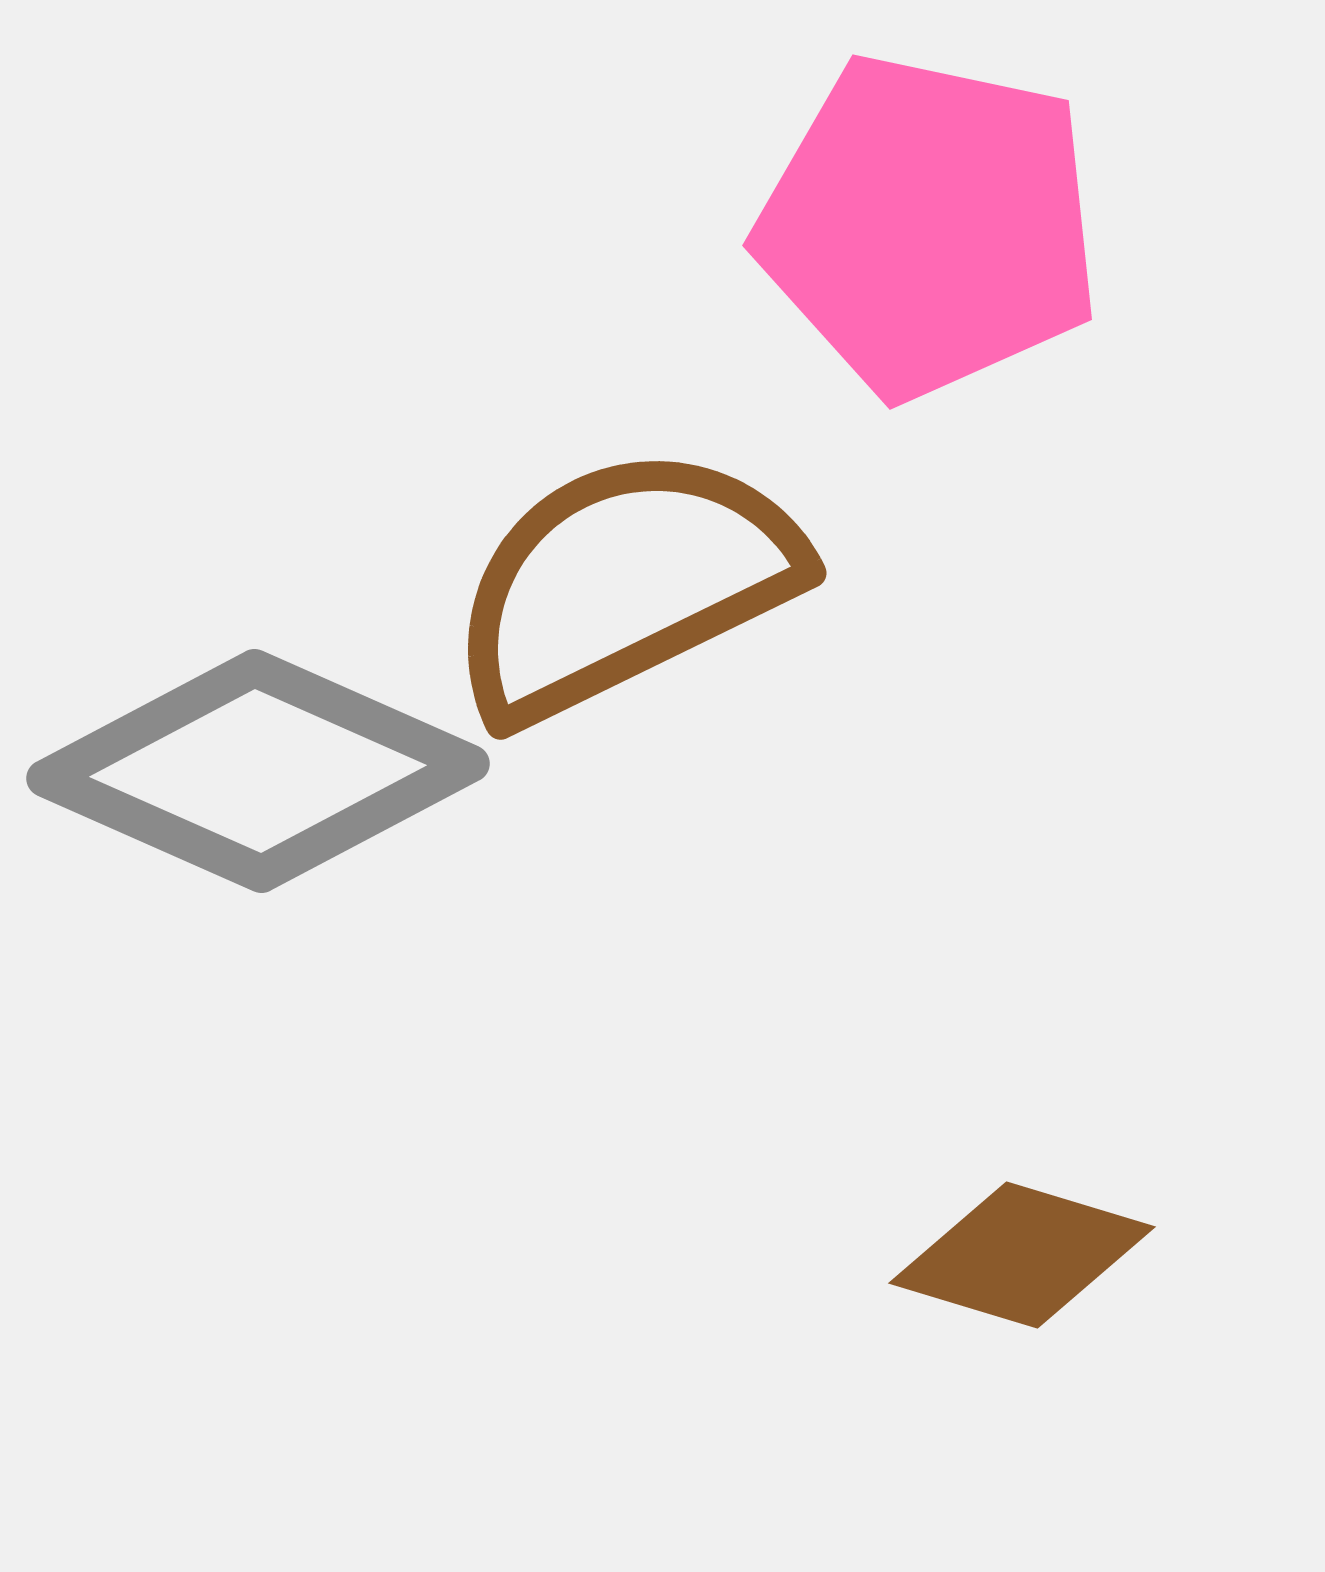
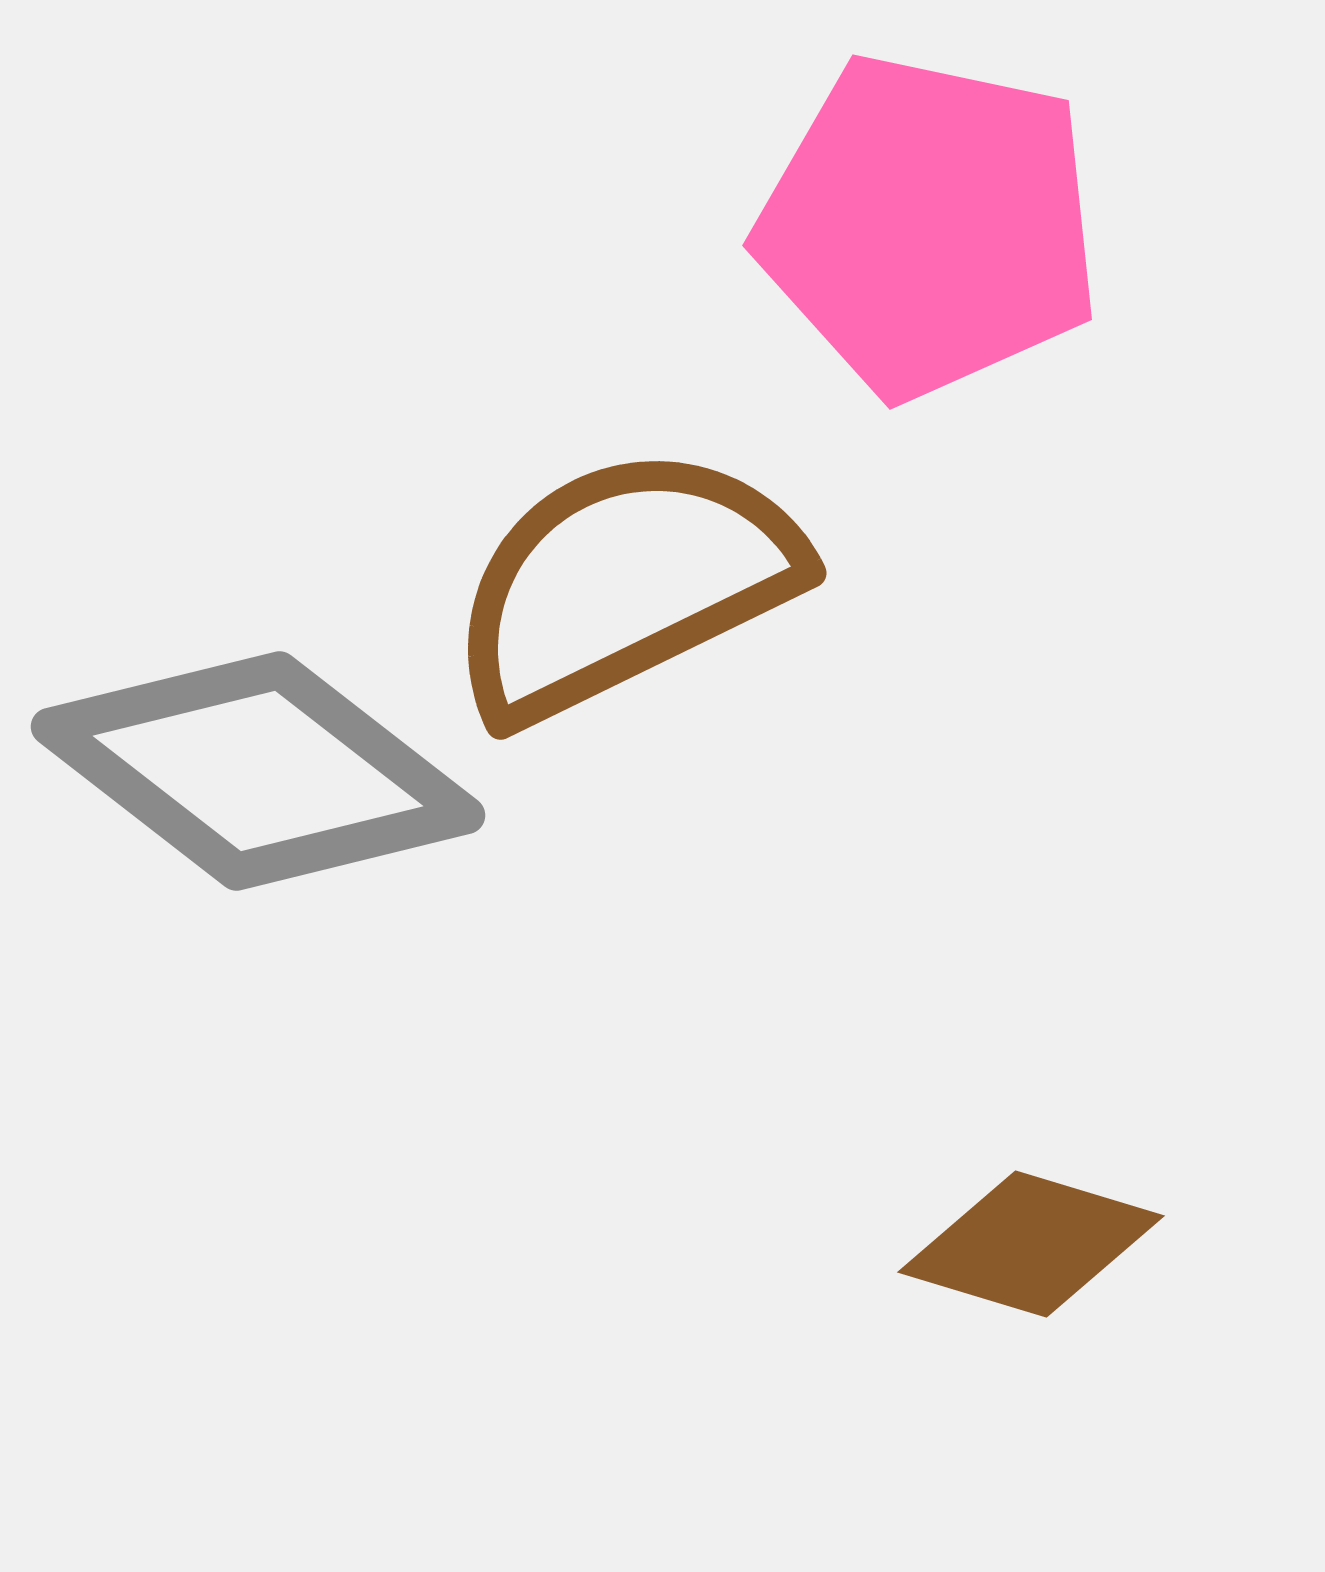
gray diamond: rotated 14 degrees clockwise
brown diamond: moved 9 px right, 11 px up
